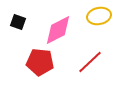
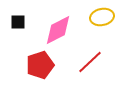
yellow ellipse: moved 3 px right, 1 px down
black square: rotated 21 degrees counterclockwise
red pentagon: moved 3 px down; rotated 24 degrees counterclockwise
